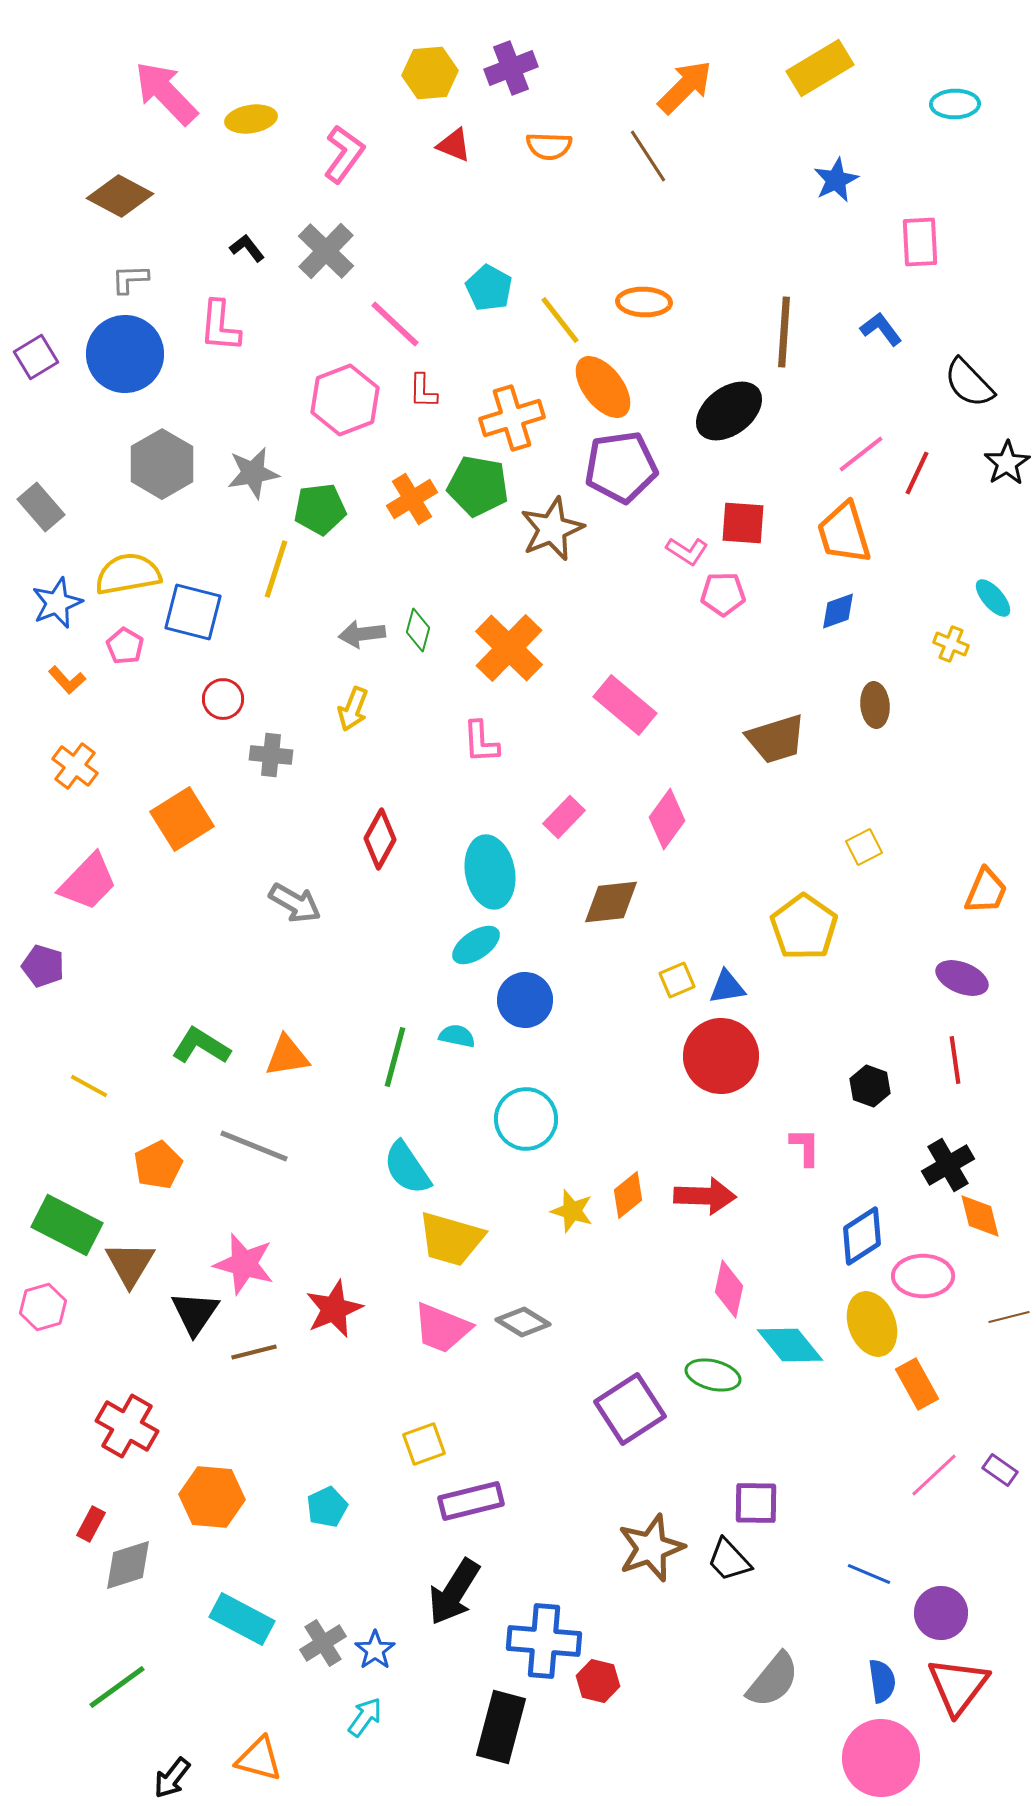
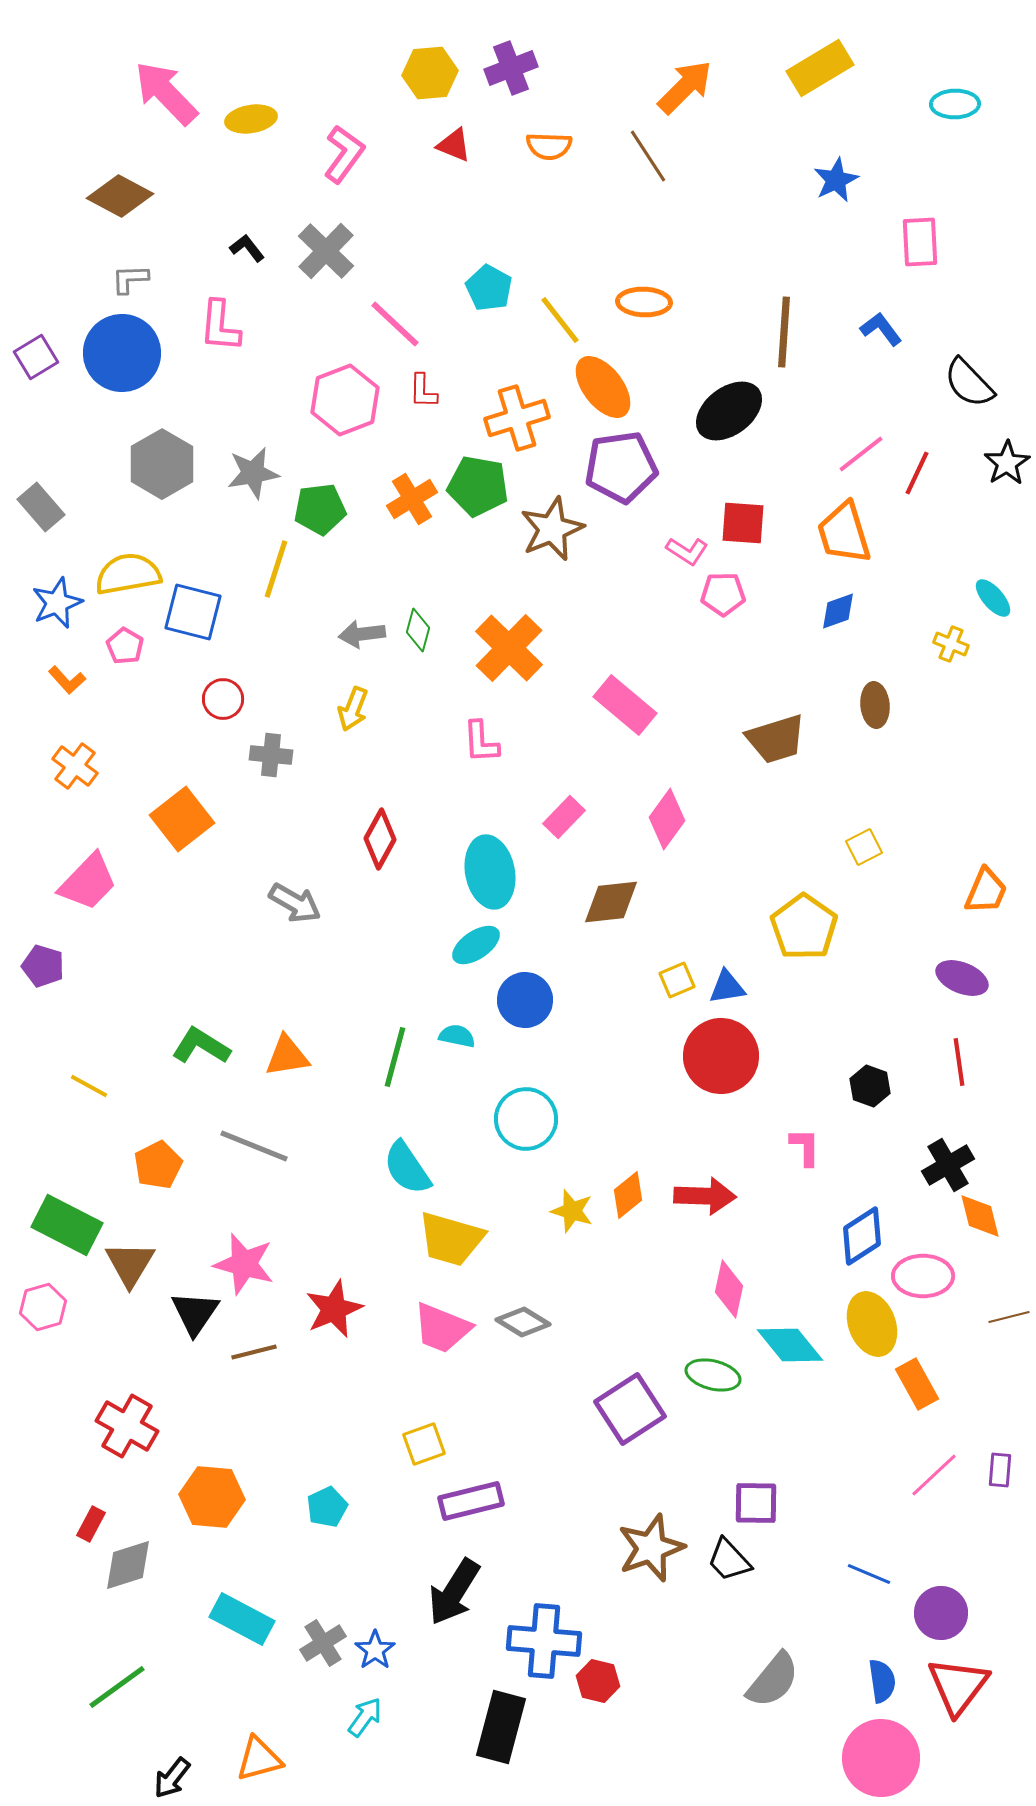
blue circle at (125, 354): moved 3 px left, 1 px up
orange cross at (512, 418): moved 5 px right
orange square at (182, 819): rotated 6 degrees counterclockwise
red line at (955, 1060): moved 4 px right, 2 px down
purple rectangle at (1000, 1470): rotated 60 degrees clockwise
orange triangle at (259, 1759): rotated 30 degrees counterclockwise
